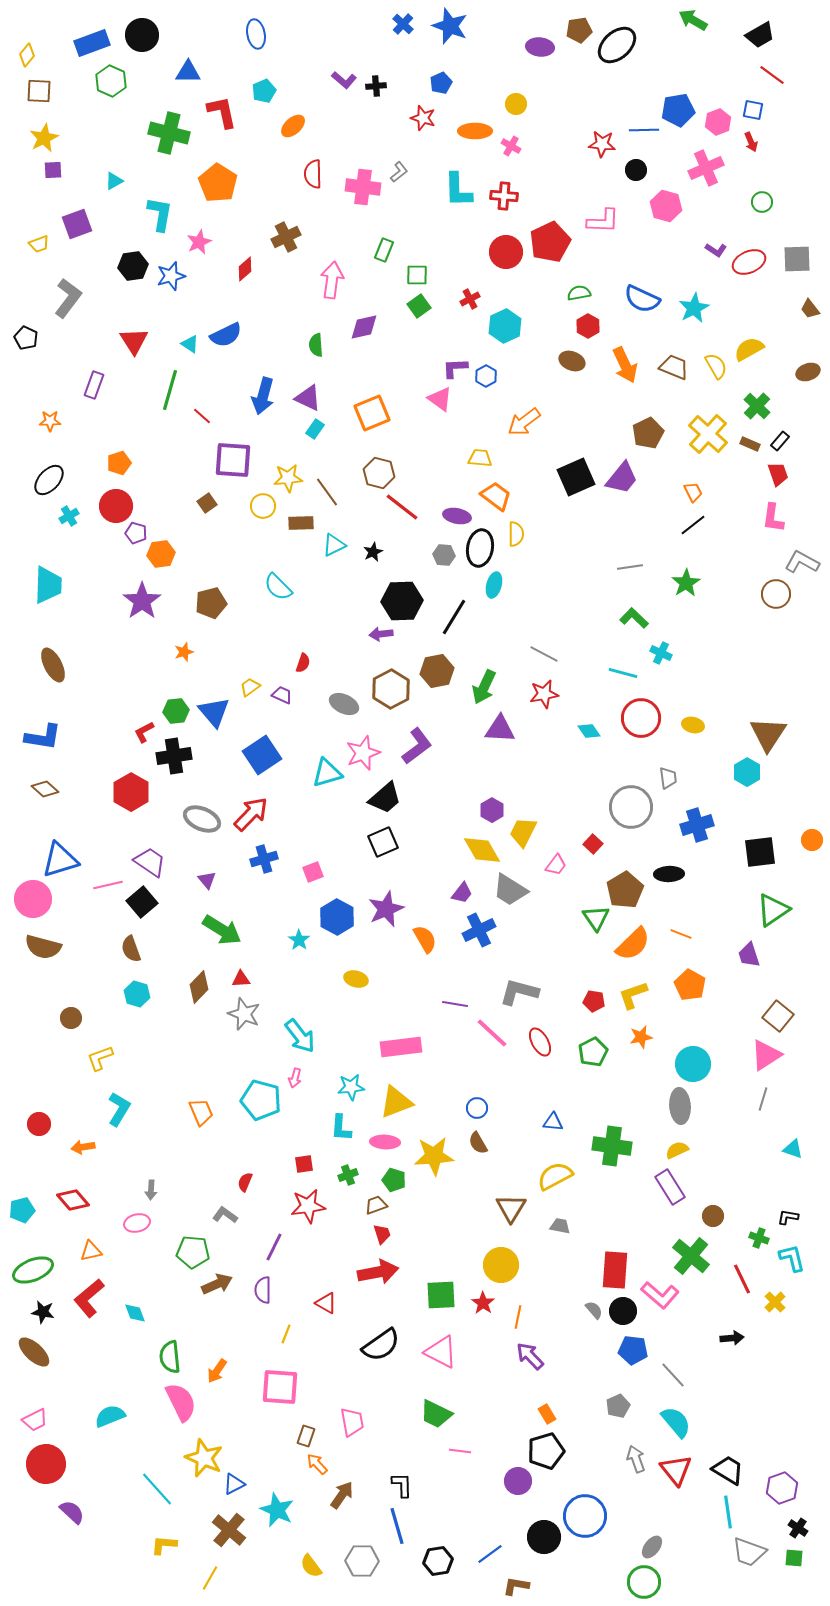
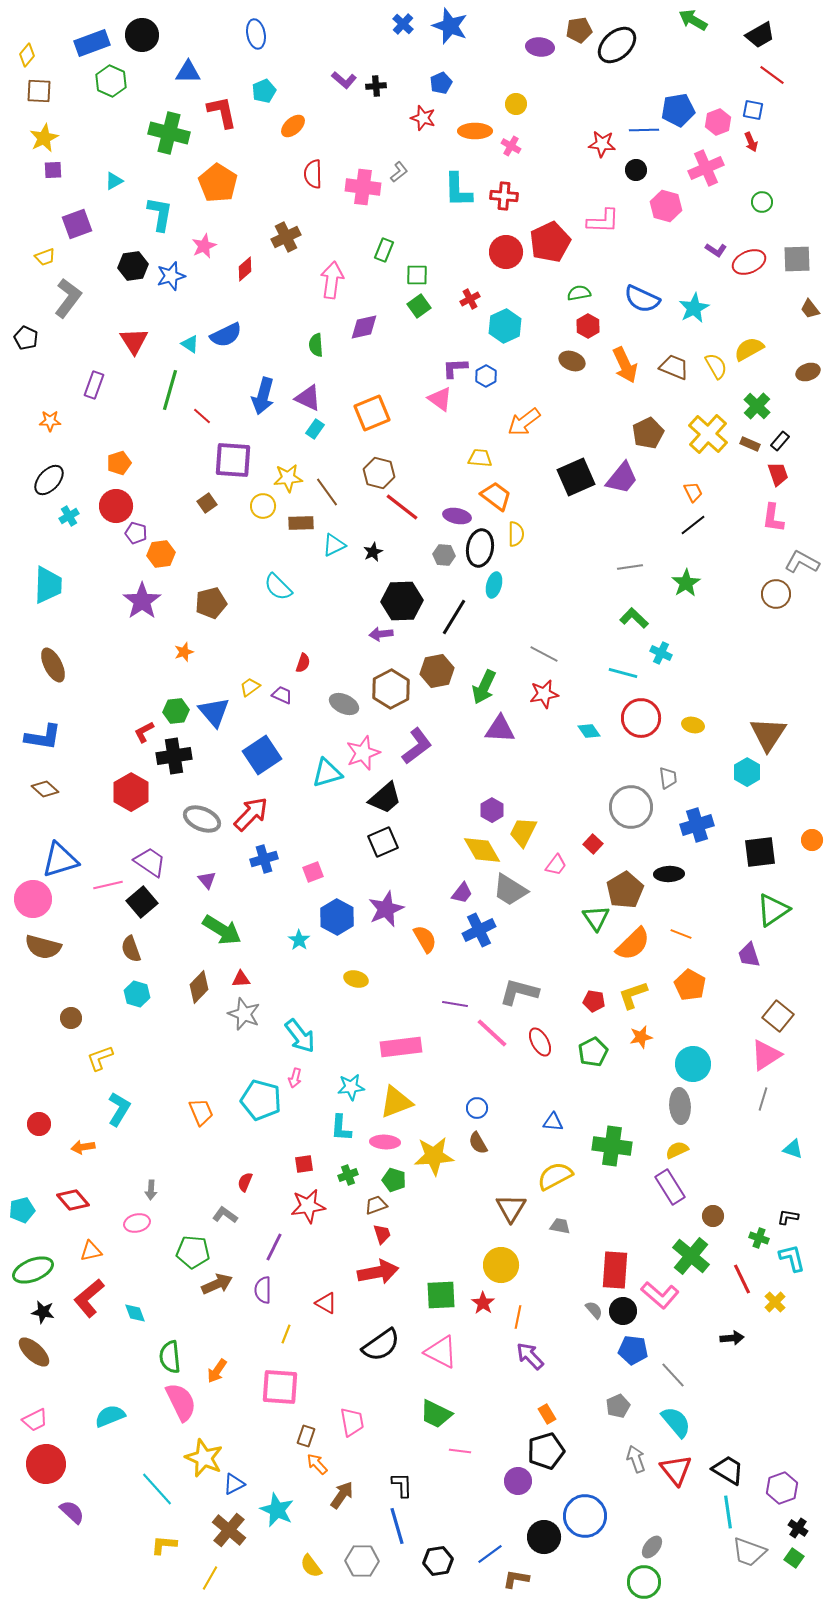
pink star at (199, 242): moved 5 px right, 4 px down
yellow trapezoid at (39, 244): moved 6 px right, 13 px down
green square at (794, 1558): rotated 30 degrees clockwise
brown L-shape at (516, 1586): moved 7 px up
